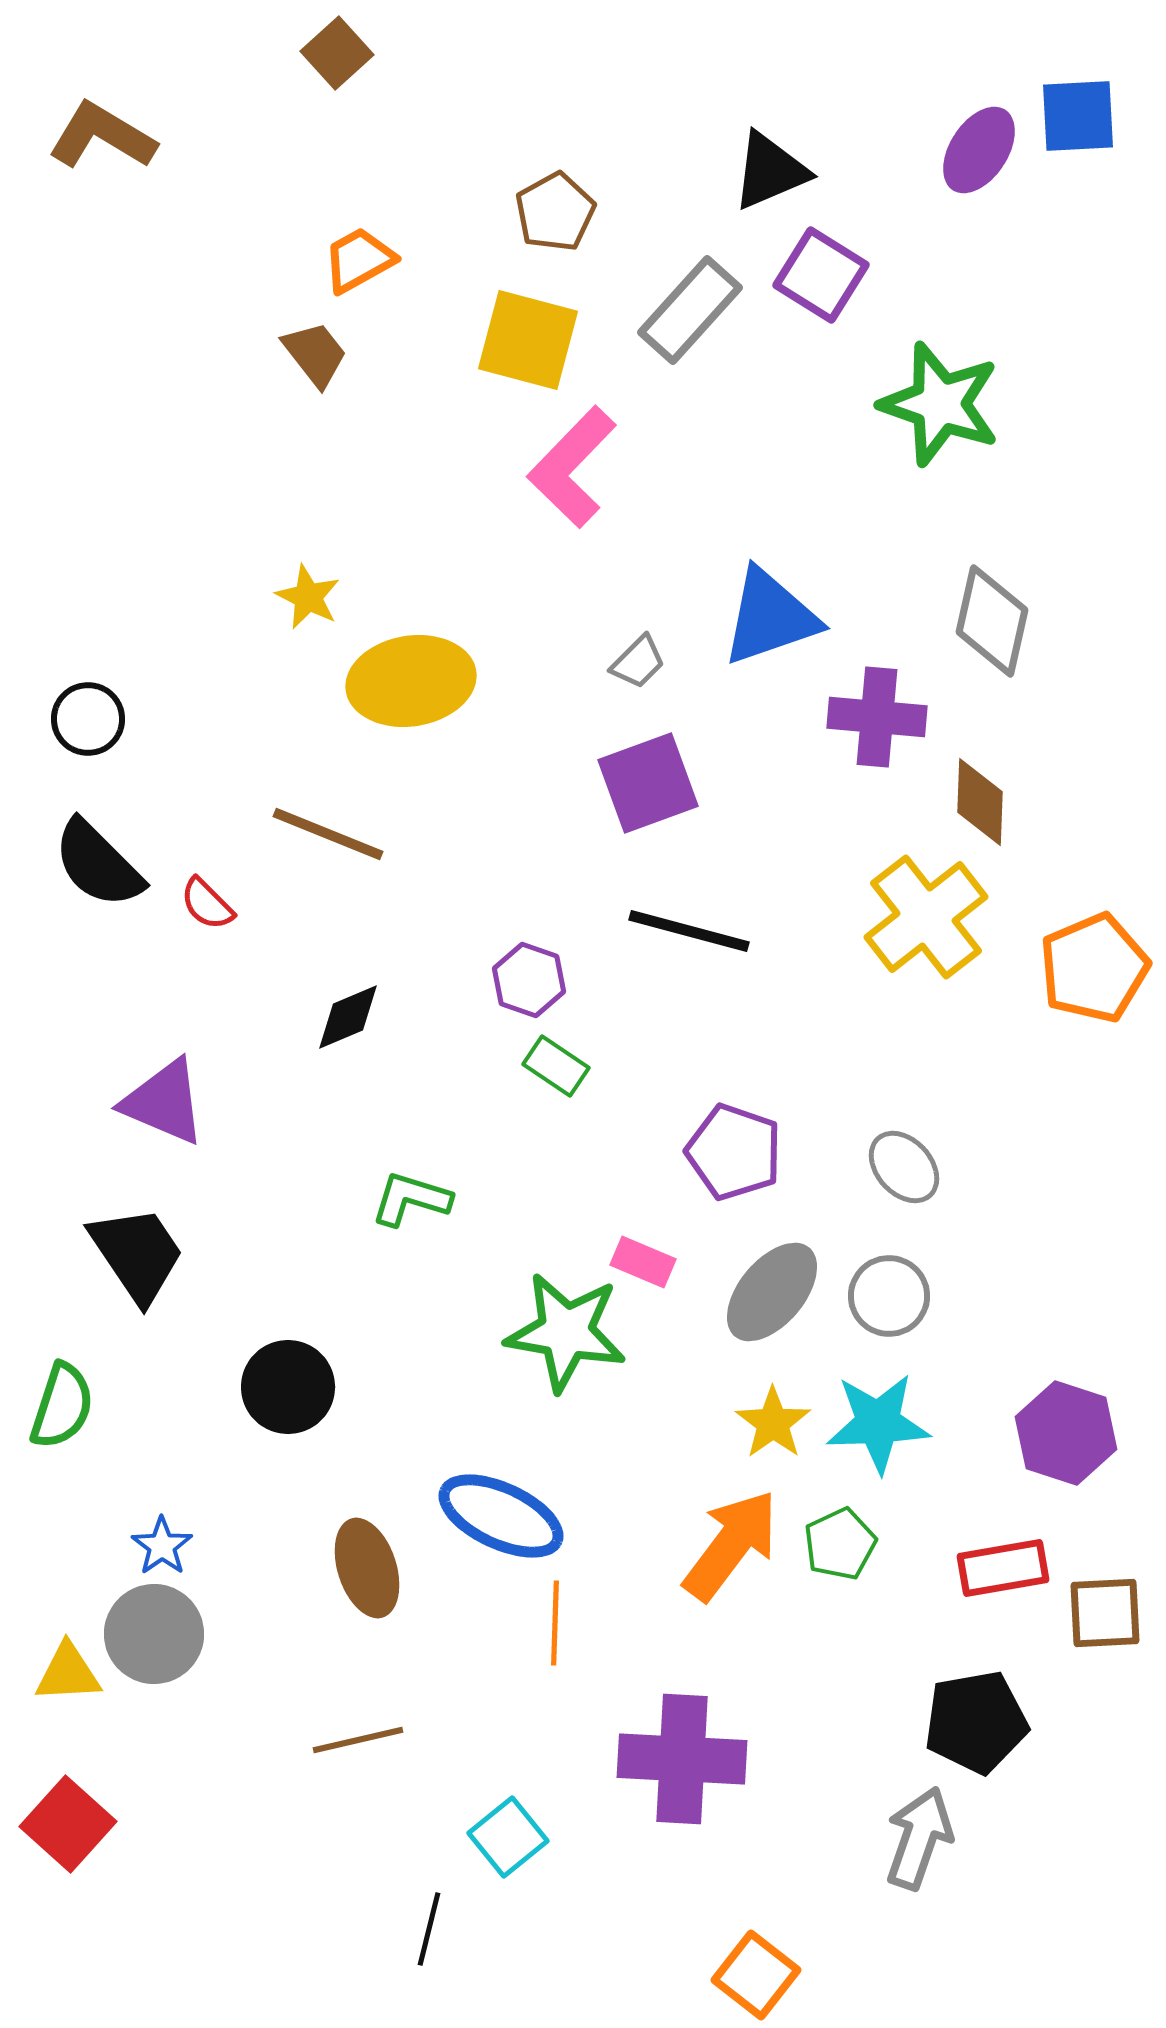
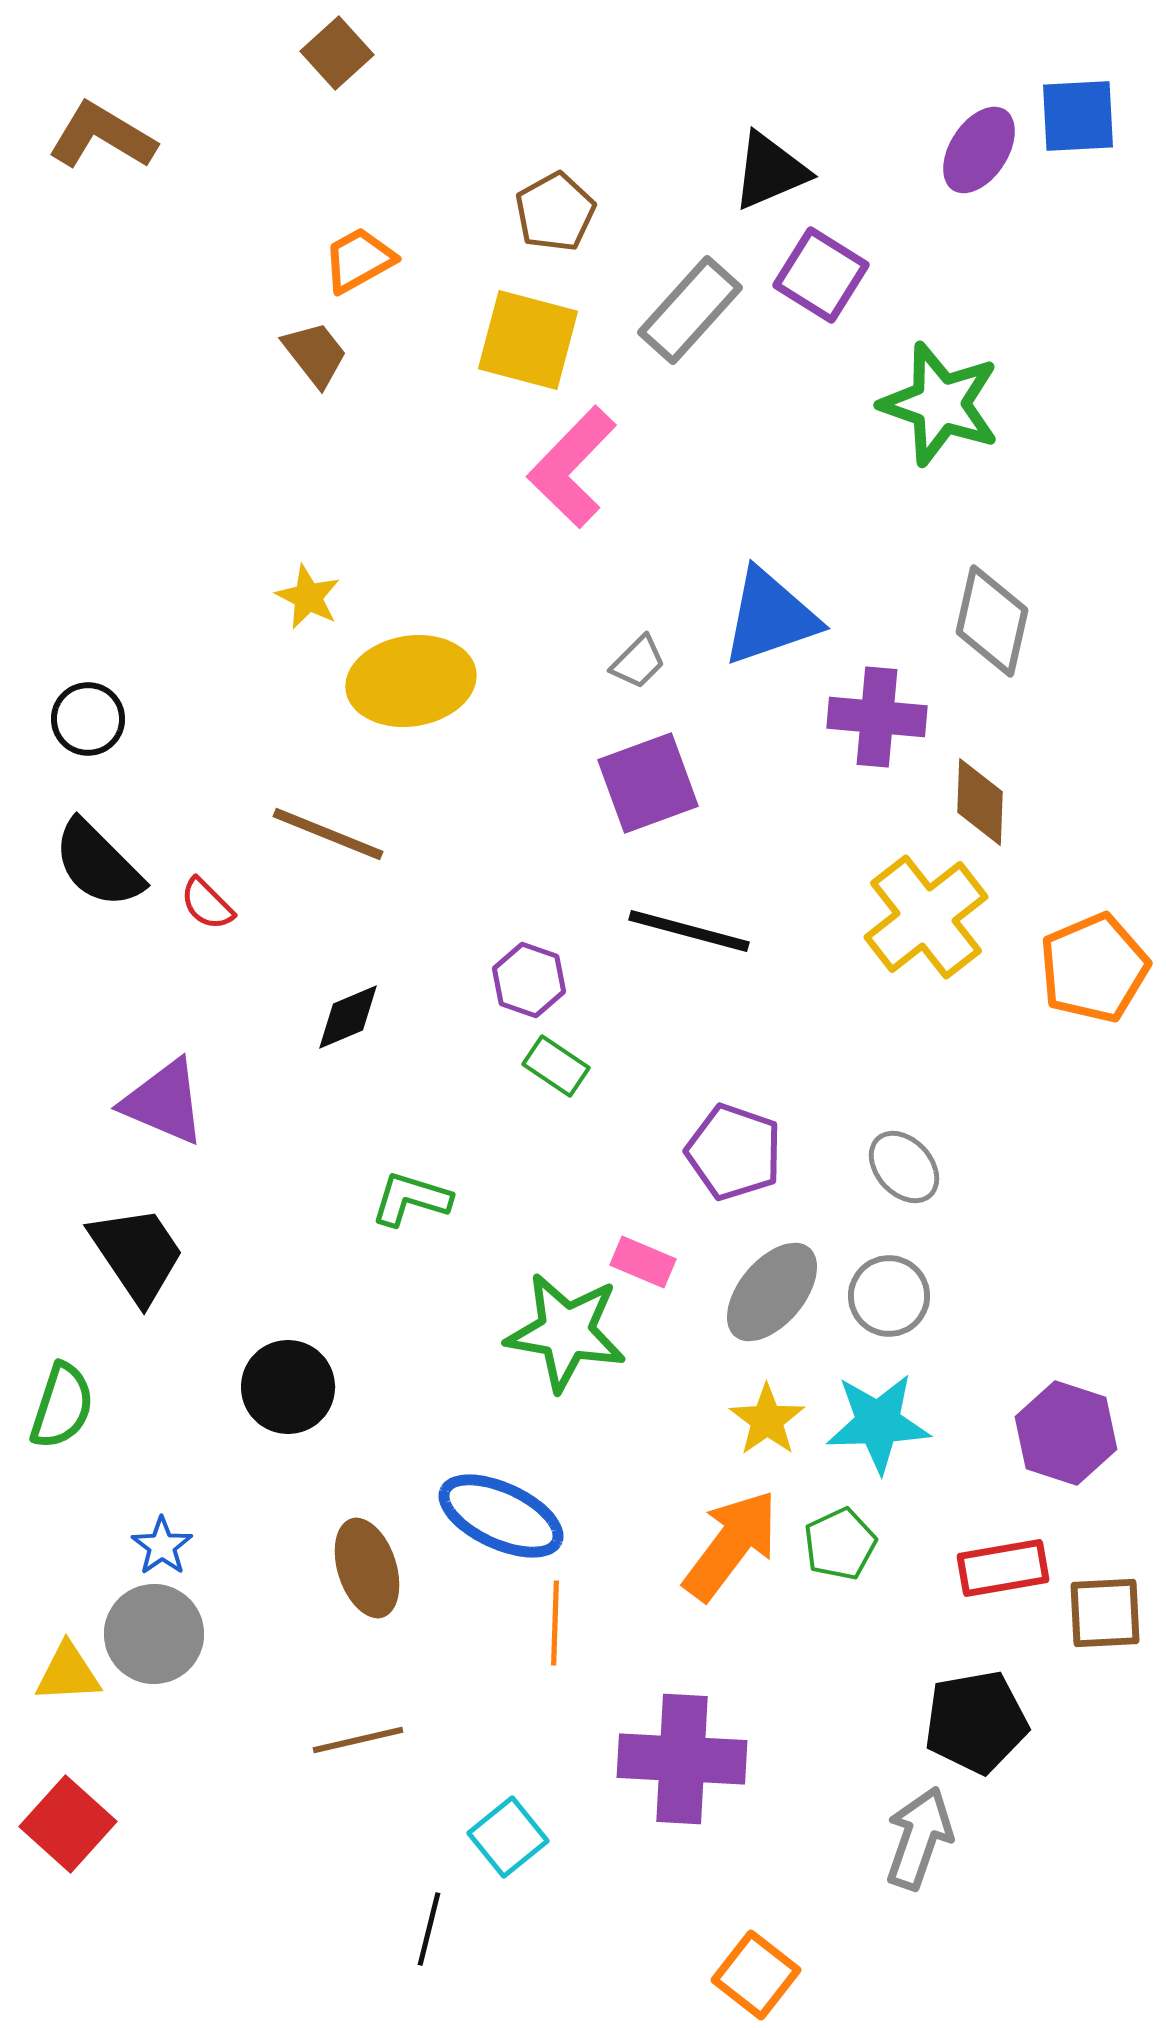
yellow star at (773, 1423): moved 6 px left, 3 px up
